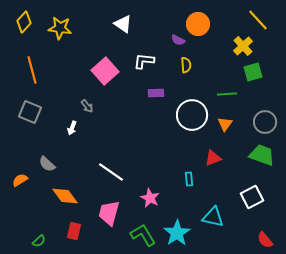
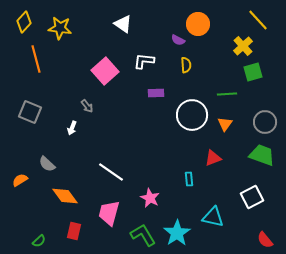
orange line: moved 4 px right, 11 px up
